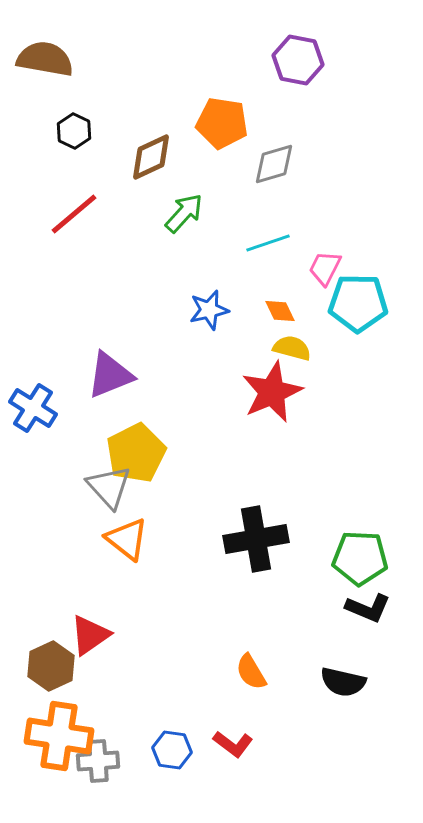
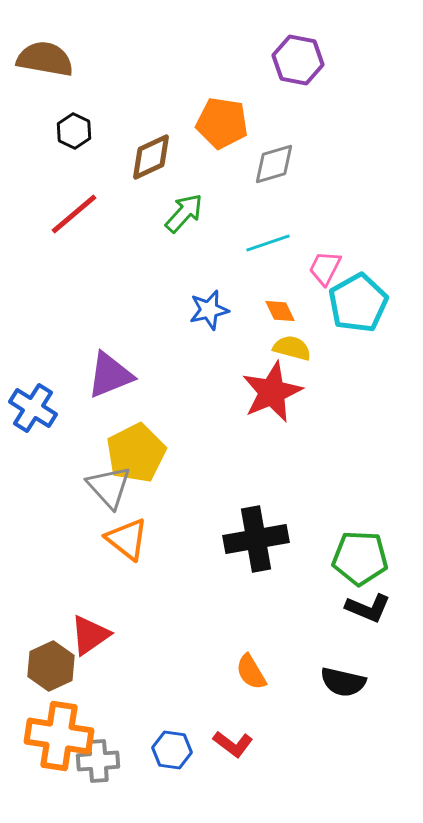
cyan pentagon: rotated 30 degrees counterclockwise
